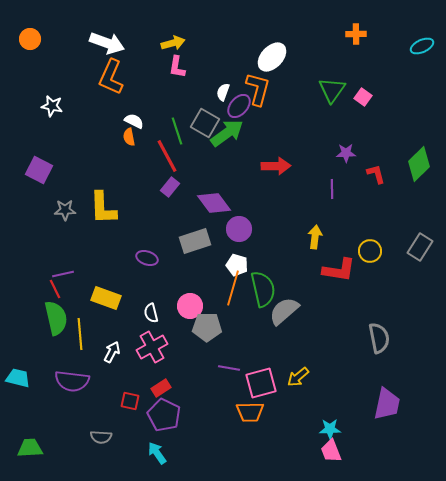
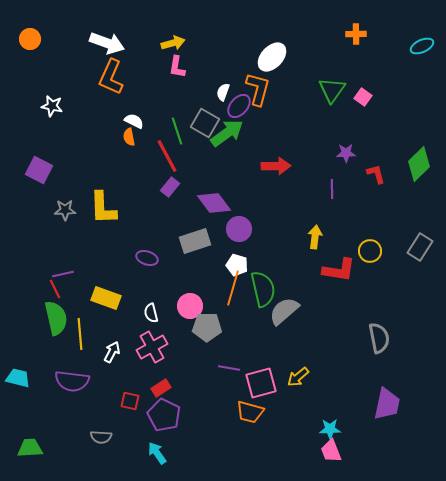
orange trapezoid at (250, 412): rotated 16 degrees clockwise
